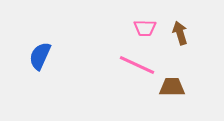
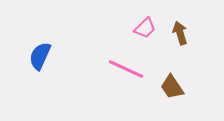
pink trapezoid: rotated 45 degrees counterclockwise
pink line: moved 11 px left, 4 px down
brown trapezoid: rotated 124 degrees counterclockwise
